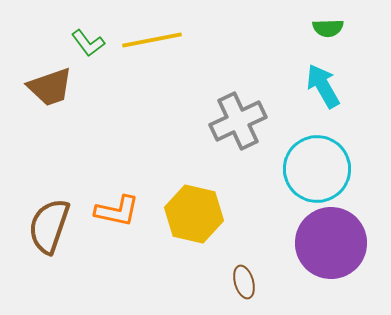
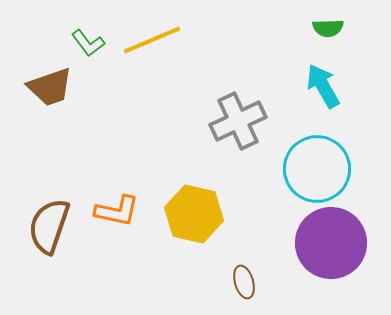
yellow line: rotated 12 degrees counterclockwise
